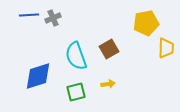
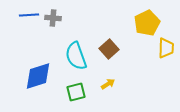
gray cross: rotated 28 degrees clockwise
yellow pentagon: moved 1 px right; rotated 15 degrees counterclockwise
brown square: rotated 12 degrees counterclockwise
yellow arrow: rotated 24 degrees counterclockwise
